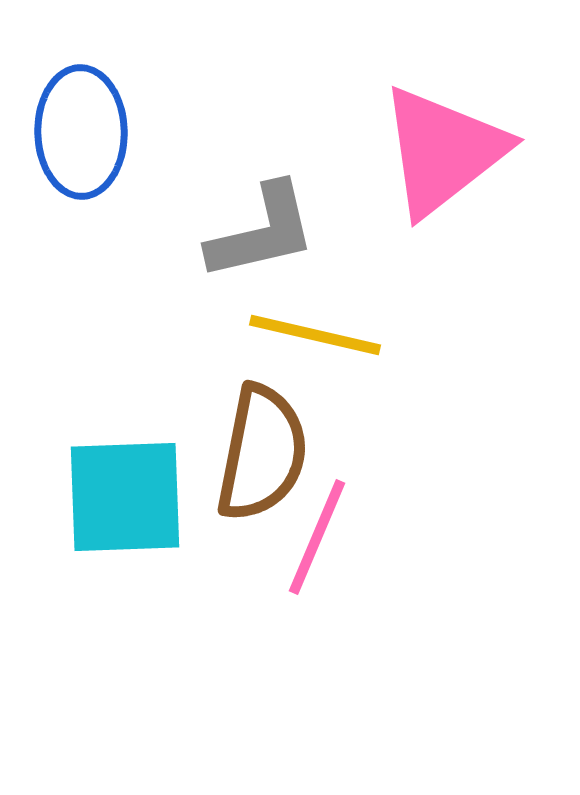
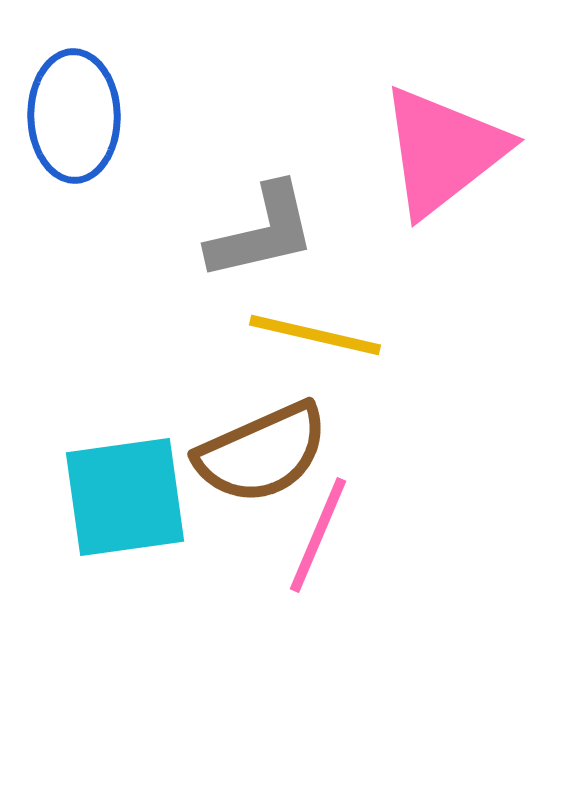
blue ellipse: moved 7 px left, 16 px up
brown semicircle: rotated 55 degrees clockwise
cyan square: rotated 6 degrees counterclockwise
pink line: moved 1 px right, 2 px up
